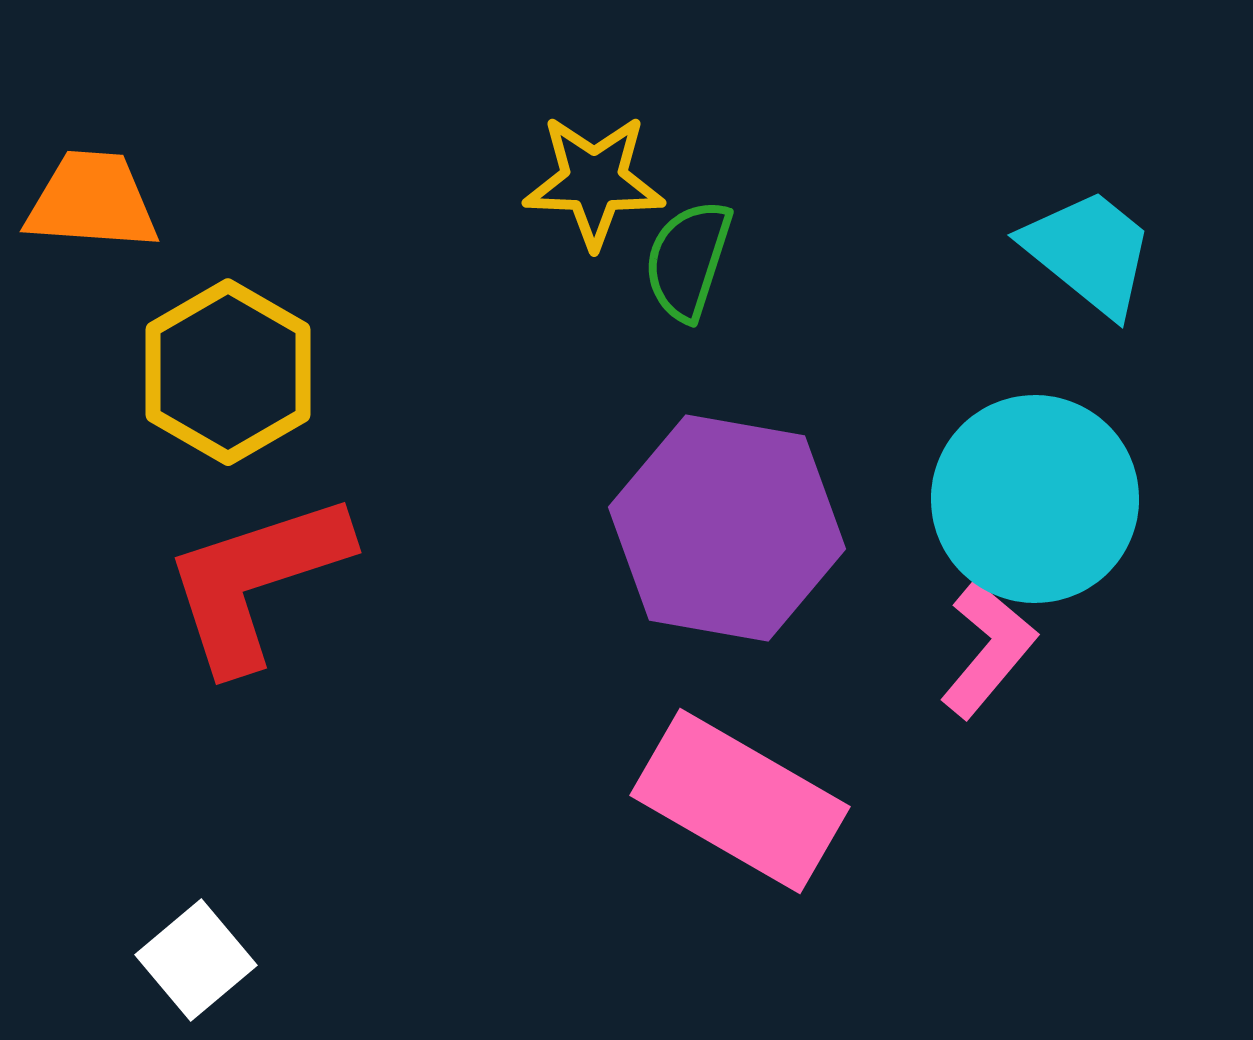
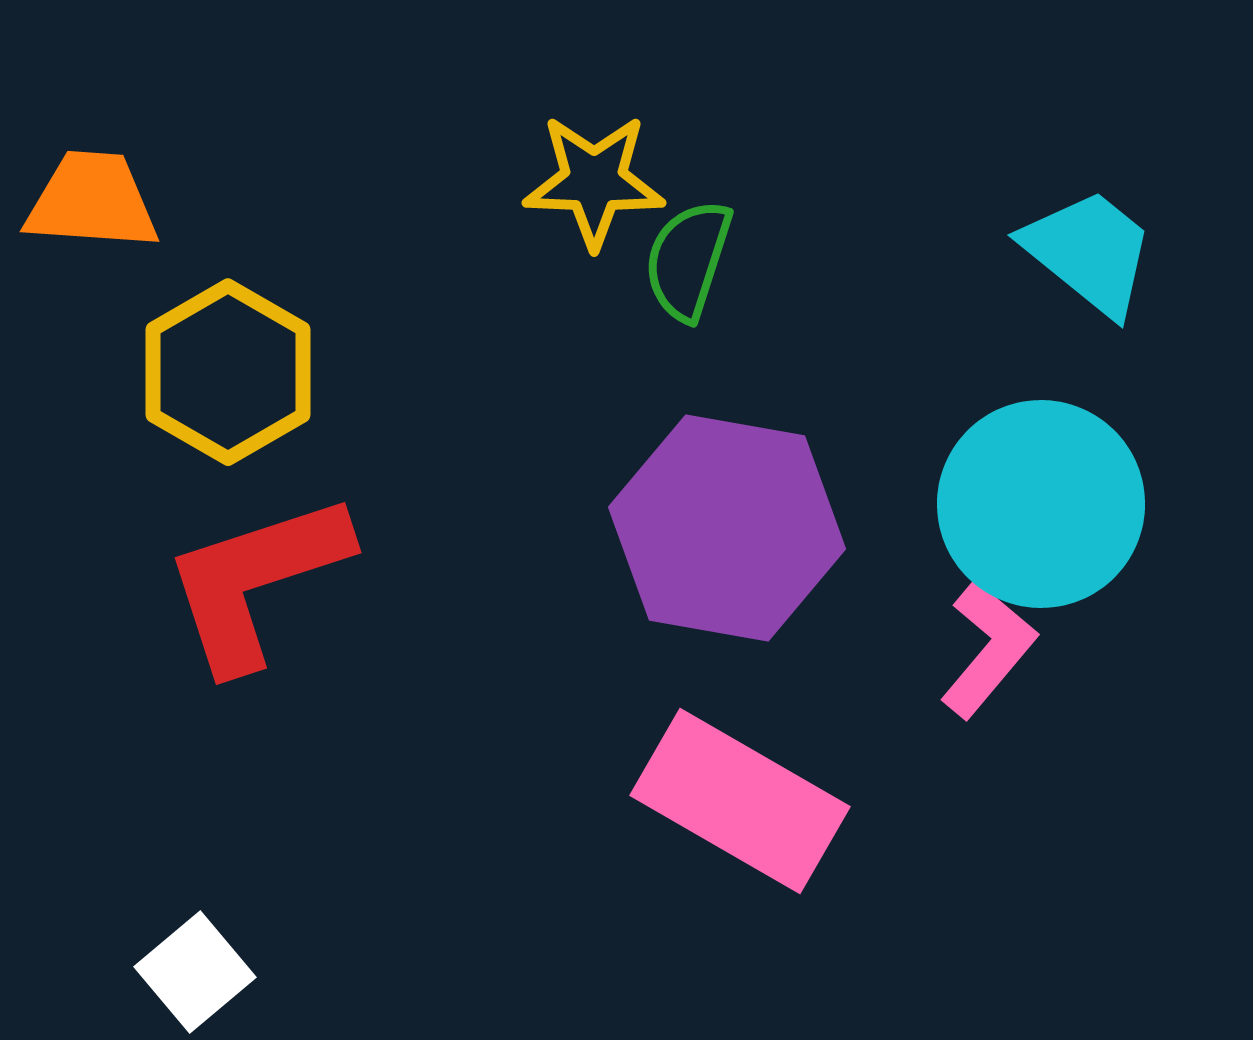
cyan circle: moved 6 px right, 5 px down
white square: moved 1 px left, 12 px down
